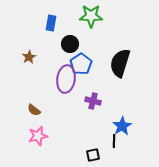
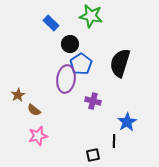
green star: rotated 10 degrees clockwise
blue rectangle: rotated 56 degrees counterclockwise
brown star: moved 11 px left, 38 px down
blue star: moved 5 px right, 4 px up
